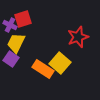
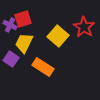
red star: moved 6 px right, 10 px up; rotated 20 degrees counterclockwise
yellow trapezoid: moved 8 px right
yellow square: moved 2 px left, 27 px up
orange rectangle: moved 2 px up
